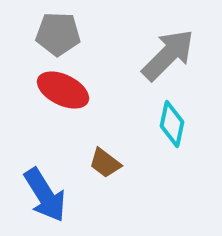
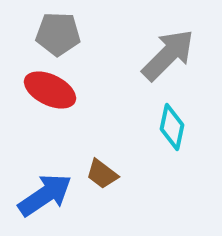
red ellipse: moved 13 px left
cyan diamond: moved 3 px down
brown trapezoid: moved 3 px left, 11 px down
blue arrow: rotated 92 degrees counterclockwise
